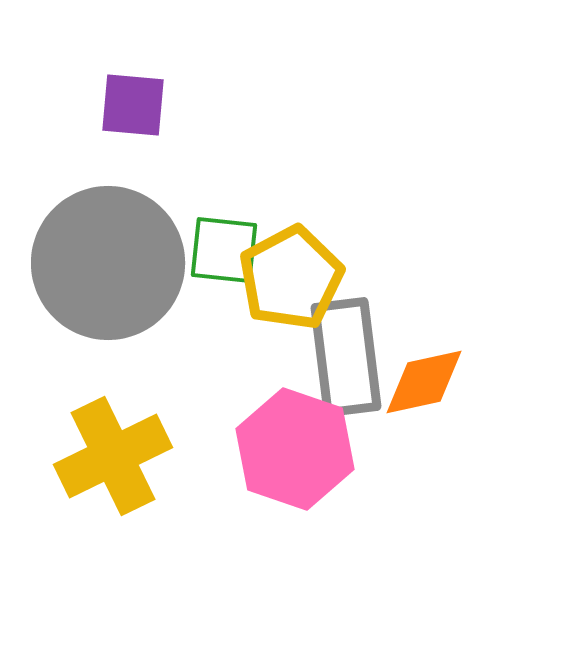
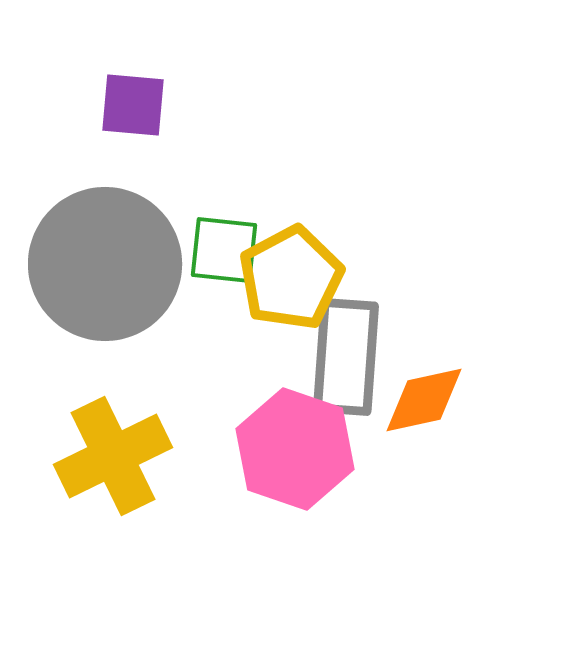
gray circle: moved 3 px left, 1 px down
gray rectangle: rotated 11 degrees clockwise
orange diamond: moved 18 px down
